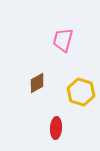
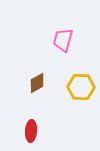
yellow hexagon: moved 5 px up; rotated 16 degrees counterclockwise
red ellipse: moved 25 px left, 3 px down
